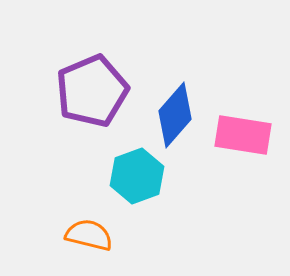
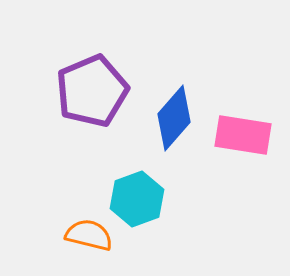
blue diamond: moved 1 px left, 3 px down
cyan hexagon: moved 23 px down
